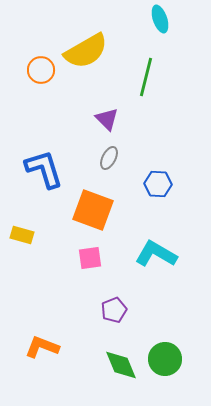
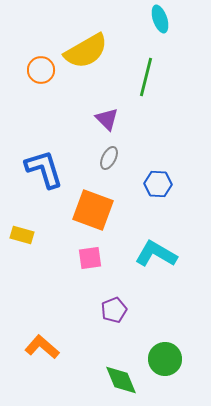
orange L-shape: rotated 20 degrees clockwise
green diamond: moved 15 px down
